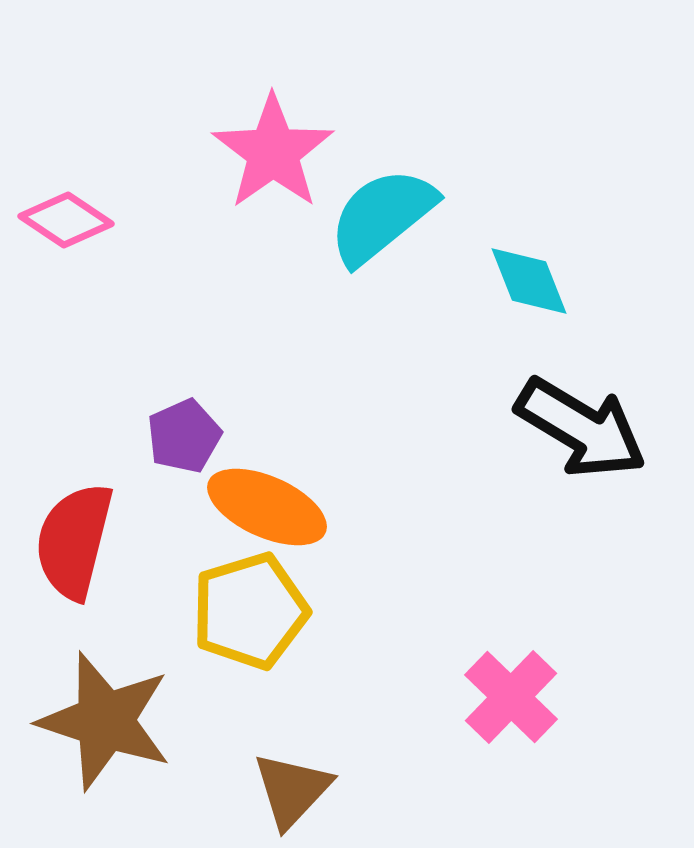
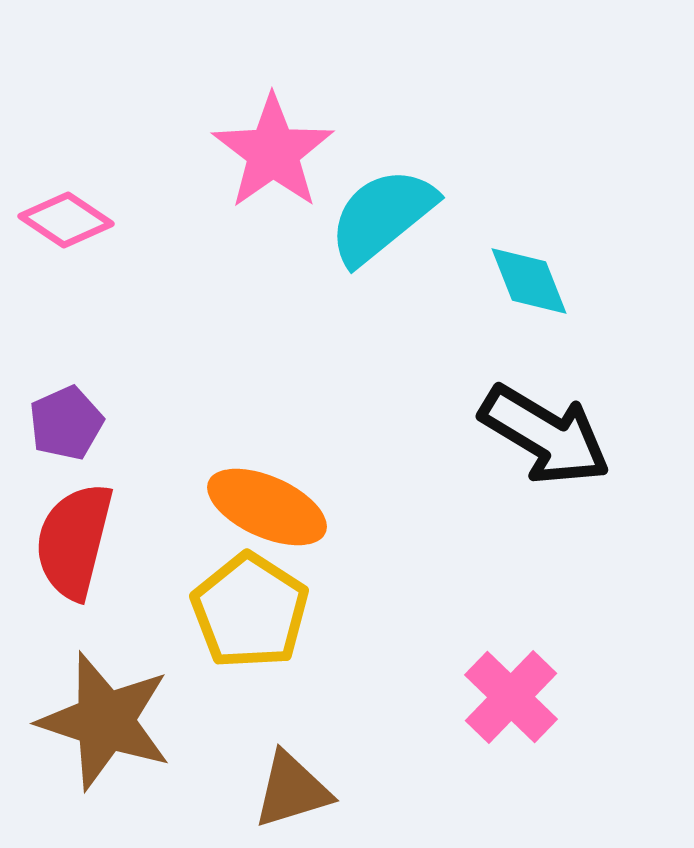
black arrow: moved 36 px left, 7 px down
purple pentagon: moved 118 px left, 13 px up
yellow pentagon: rotated 22 degrees counterclockwise
brown triangle: rotated 30 degrees clockwise
